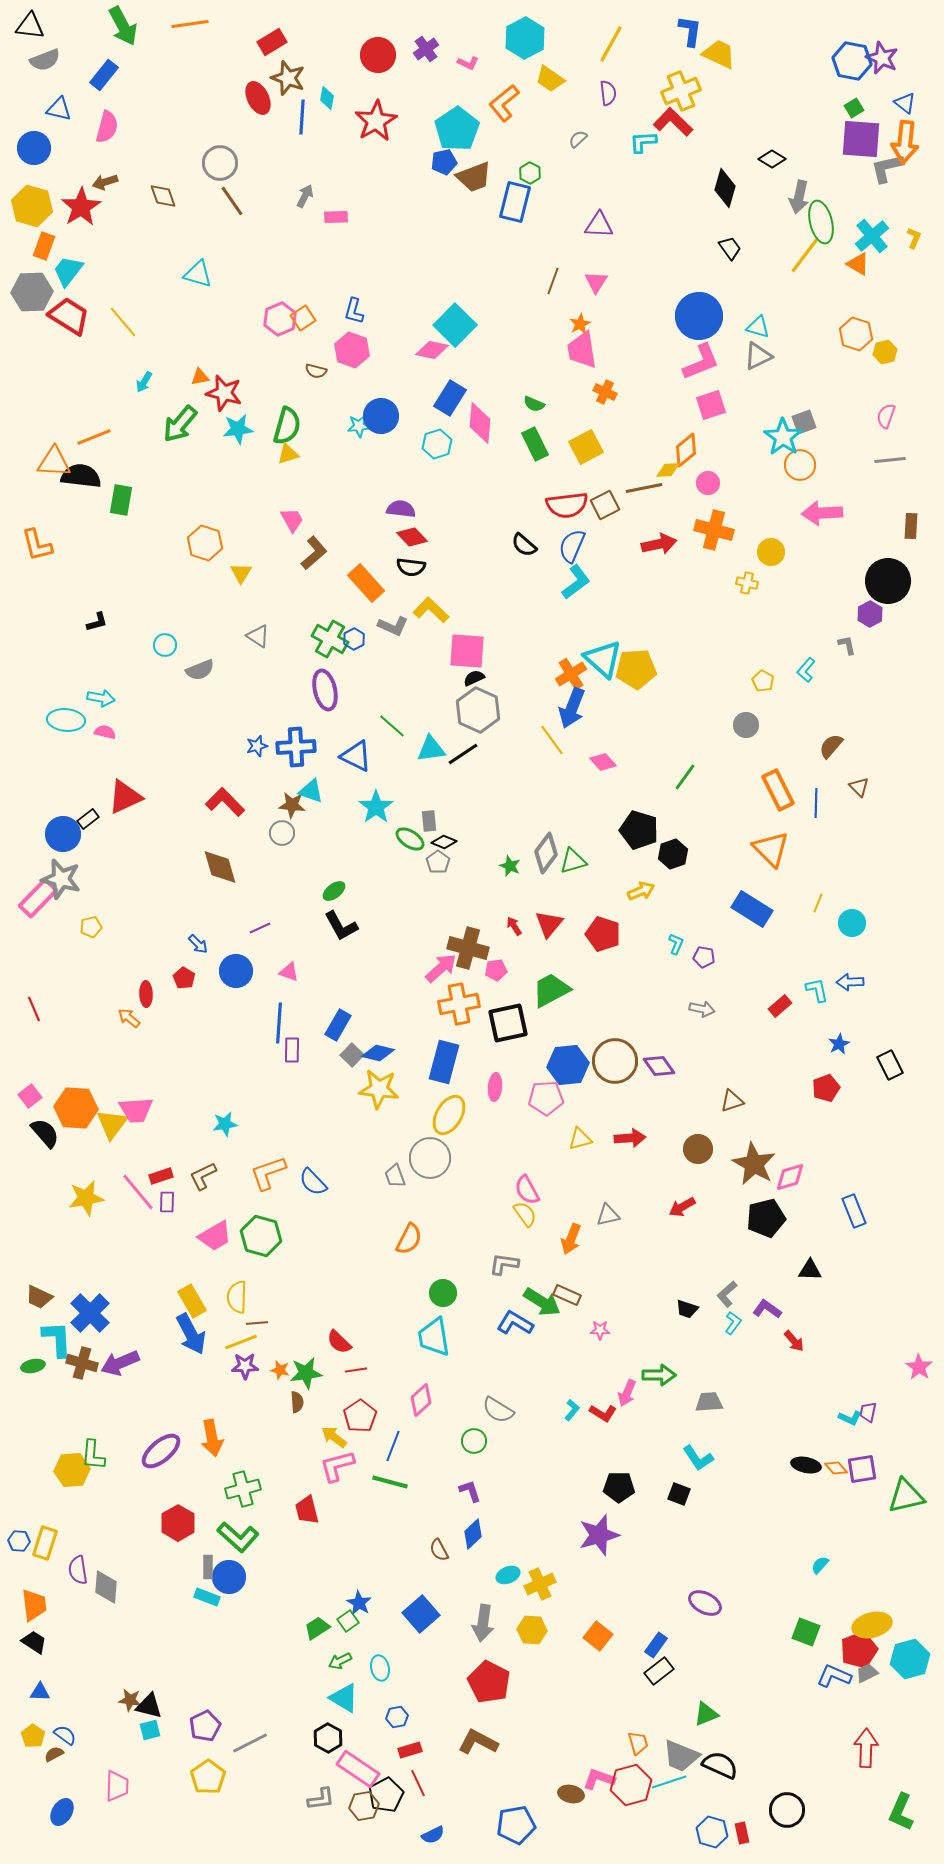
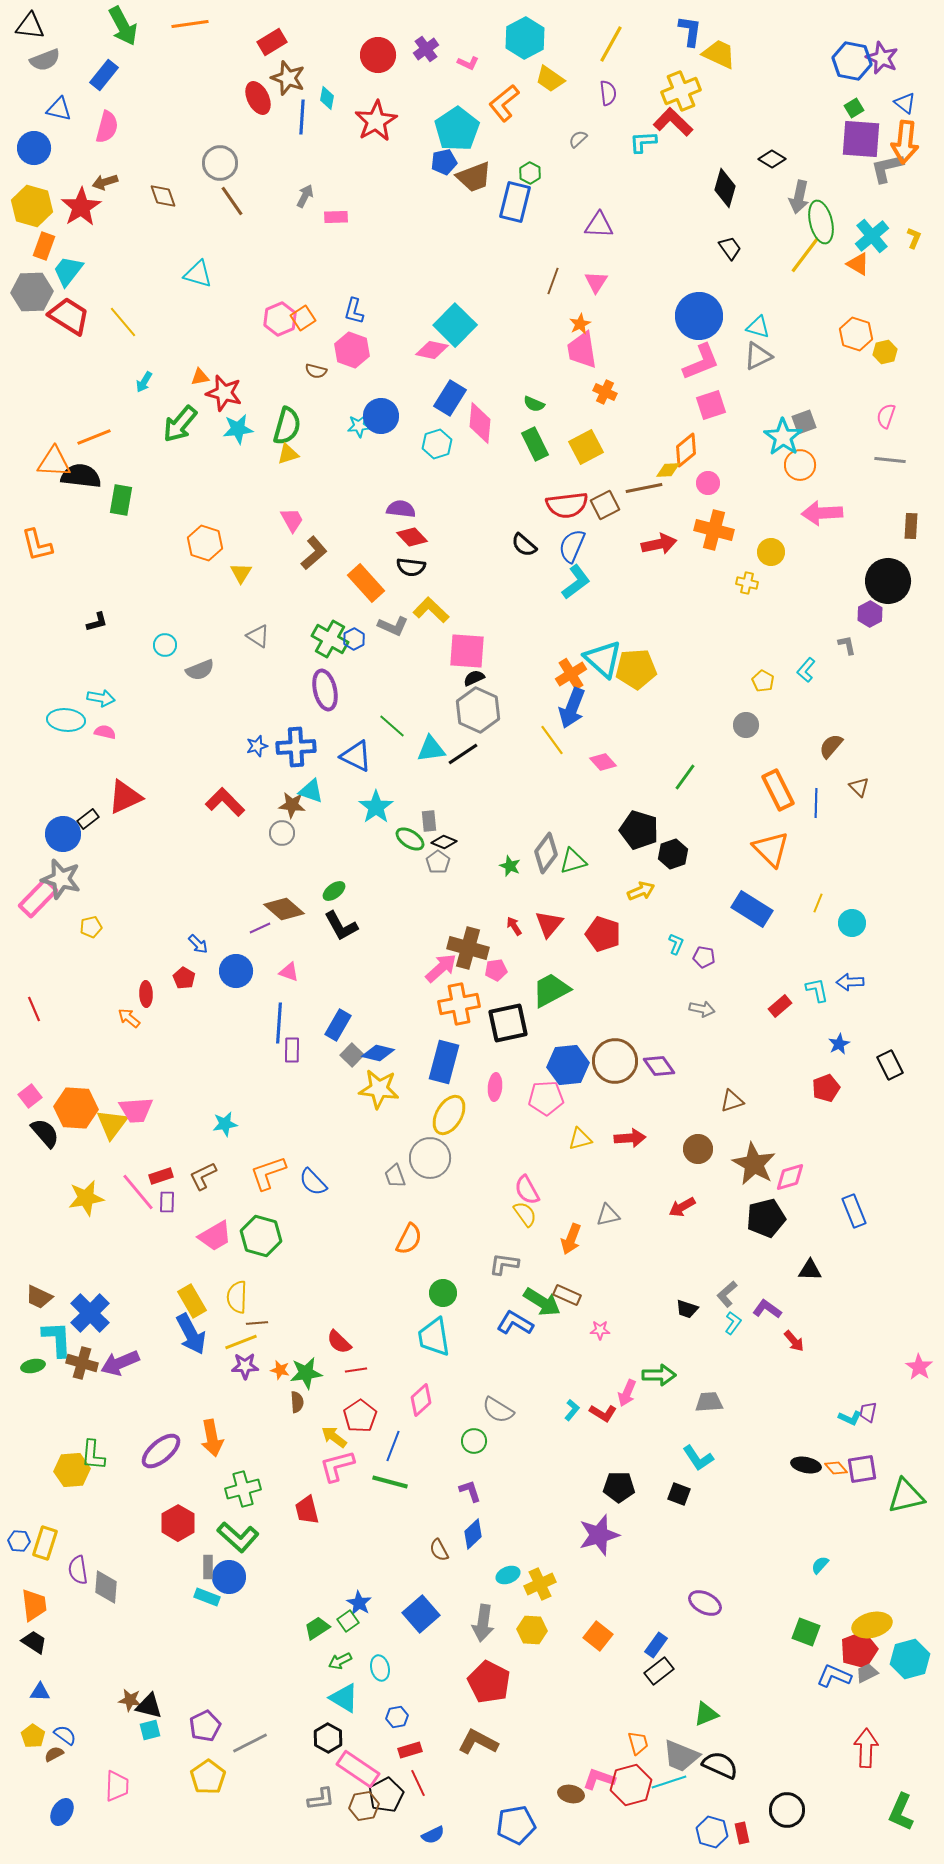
gray line at (890, 460): rotated 12 degrees clockwise
brown diamond at (220, 867): moved 64 px right, 42 px down; rotated 33 degrees counterclockwise
